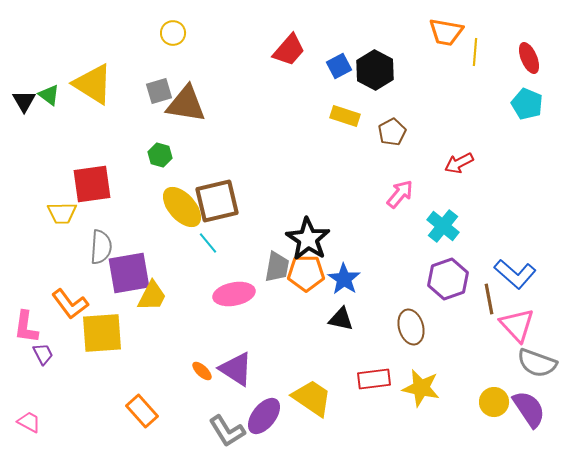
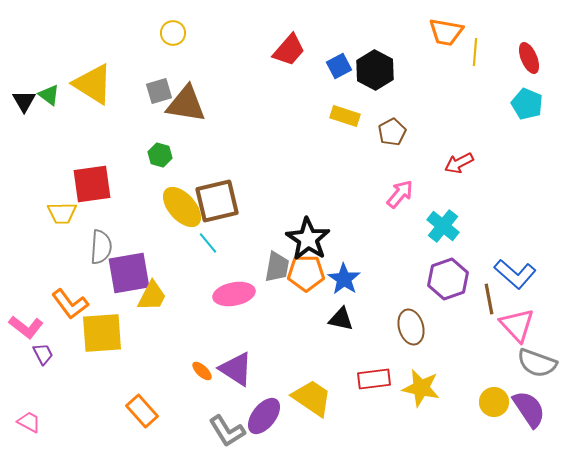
pink L-shape at (26, 327): rotated 60 degrees counterclockwise
